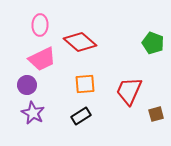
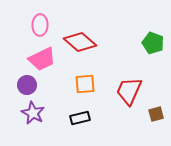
black rectangle: moved 1 px left, 2 px down; rotated 18 degrees clockwise
